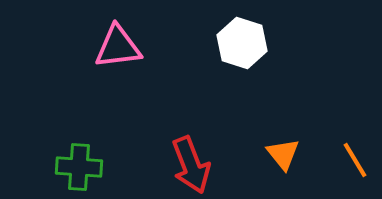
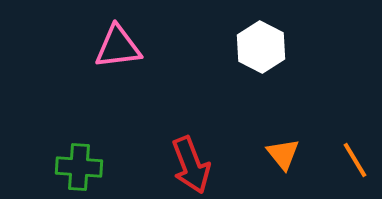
white hexagon: moved 19 px right, 4 px down; rotated 9 degrees clockwise
